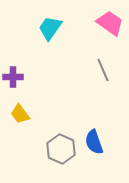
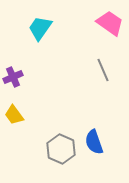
cyan trapezoid: moved 10 px left
purple cross: rotated 24 degrees counterclockwise
yellow trapezoid: moved 6 px left, 1 px down
